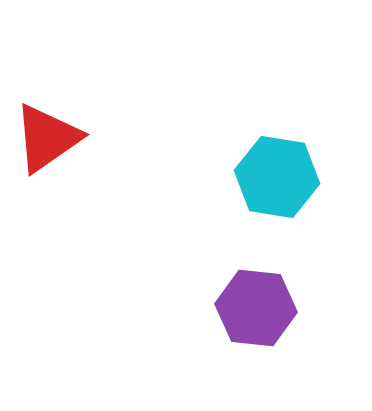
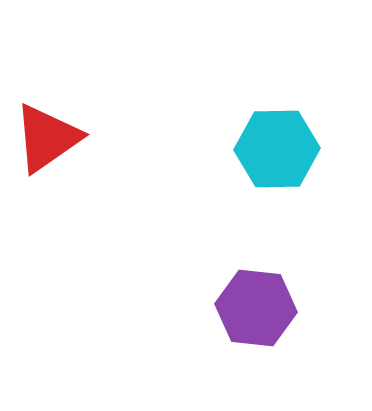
cyan hexagon: moved 28 px up; rotated 10 degrees counterclockwise
